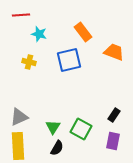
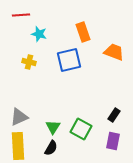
orange rectangle: rotated 18 degrees clockwise
black semicircle: moved 6 px left
